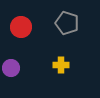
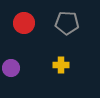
gray pentagon: rotated 15 degrees counterclockwise
red circle: moved 3 px right, 4 px up
